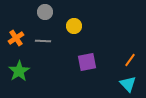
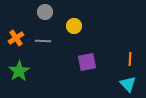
orange line: moved 1 px up; rotated 32 degrees counterclockwise
